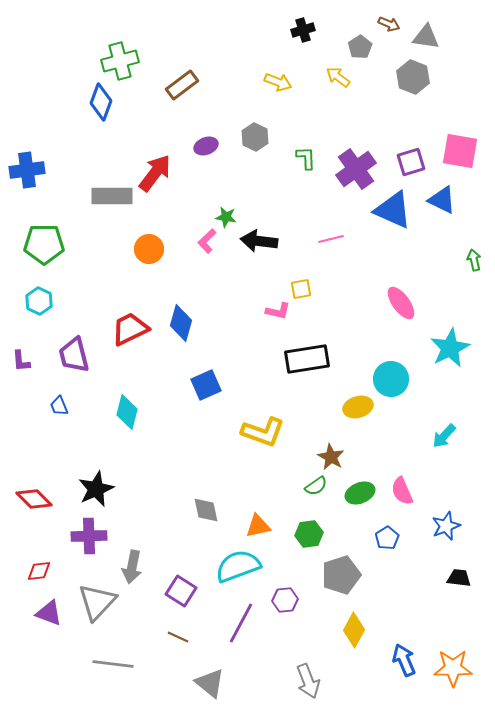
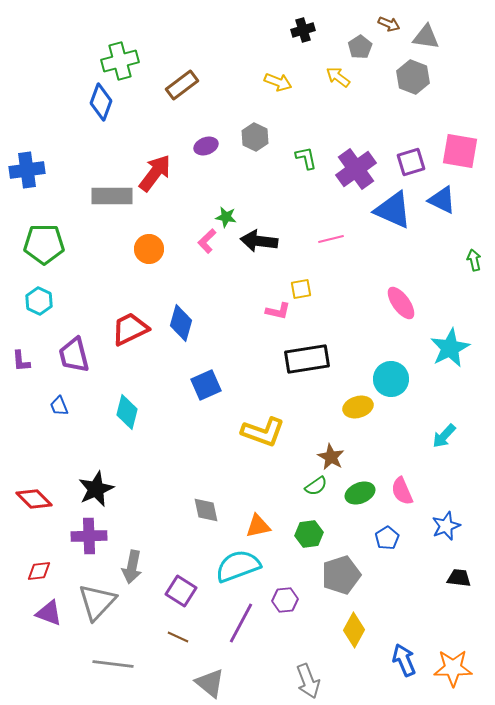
green L-shape at (306, 158): rotated 10 degrees counterclockwise
